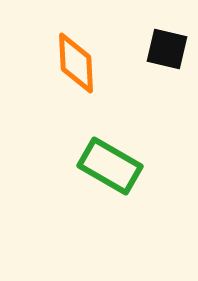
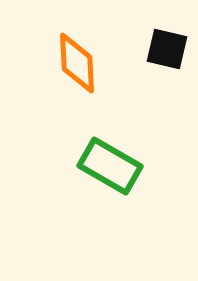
orange diamond: moved 1 px right
